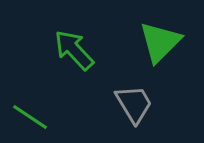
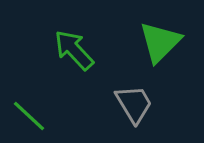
green line: moved 1 px left, 1 px up; rotated 9 degrees clockwise
